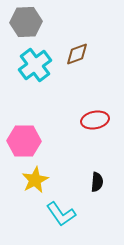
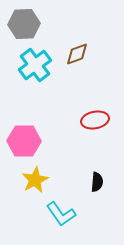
gray hexagon: moved 2 px left, 2 px down
